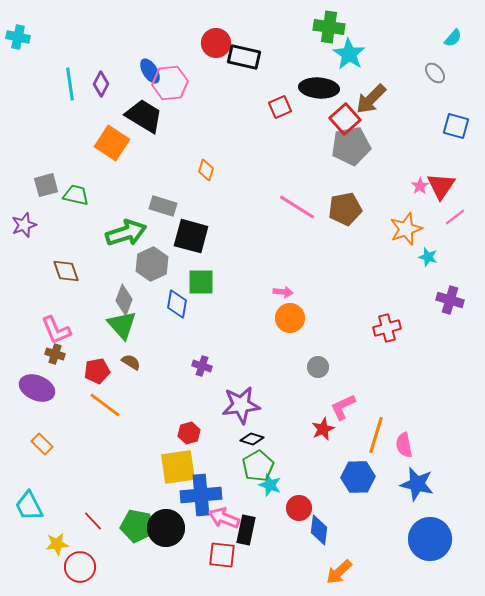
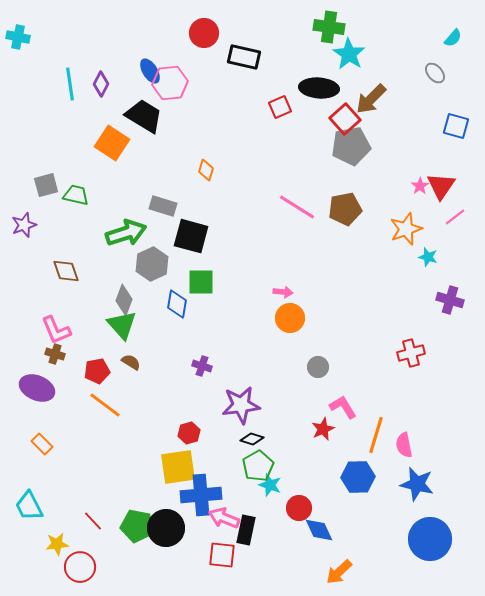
red circle at (216, 43): moved 12 px left, 10 px up
red cross at (387, 328): moved 24 px right, 25 px down
pink L-shape at (343, 407): rotated 84 degrees clockwise
blue diamond at (319, 530): rotated 32 degrees counterclockwise
